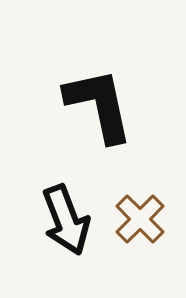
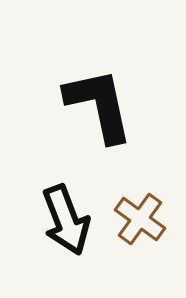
brown cross: rotated 9 degrees counterclockwise
